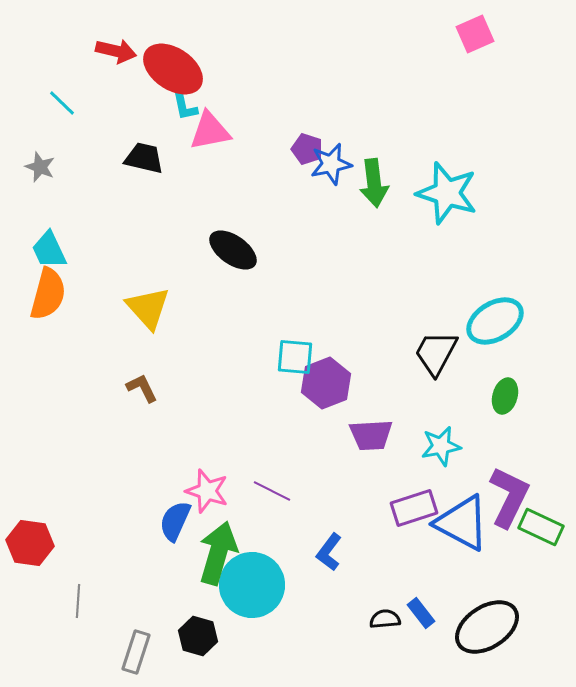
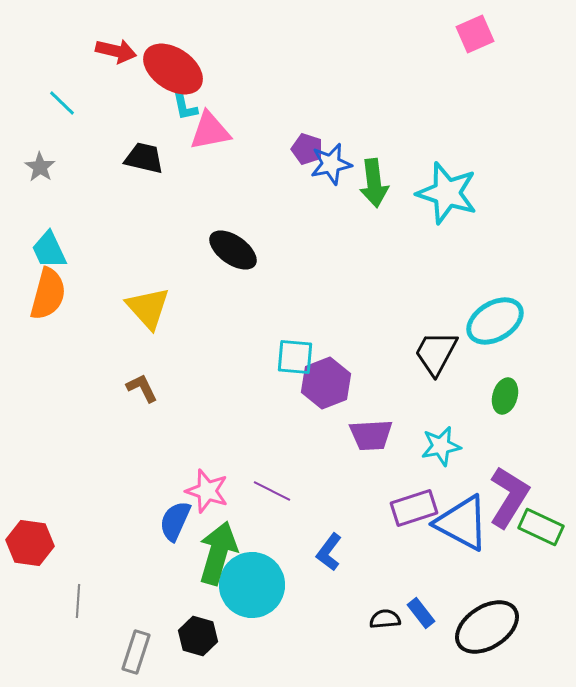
gray star at (40, 167): rotated 12 degrees clockwise
purple L-shape at (509, 497): rotated 6 degrees clockwise
